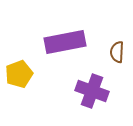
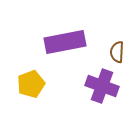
yellow pentagon: moved 12 px right, 10 px down
purple cross: moved 10 px right, 5 px up
